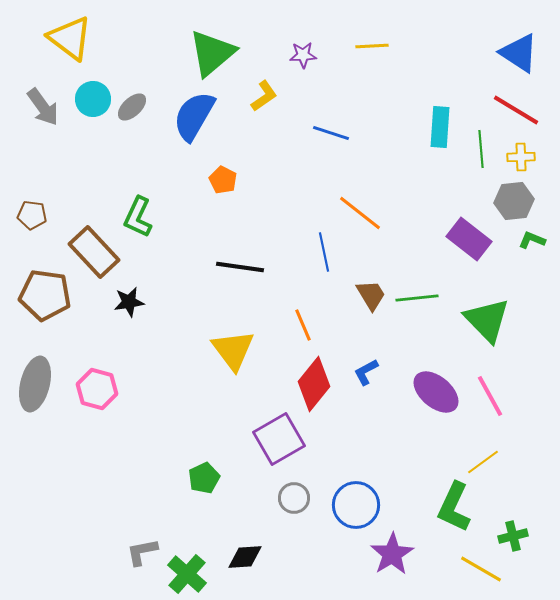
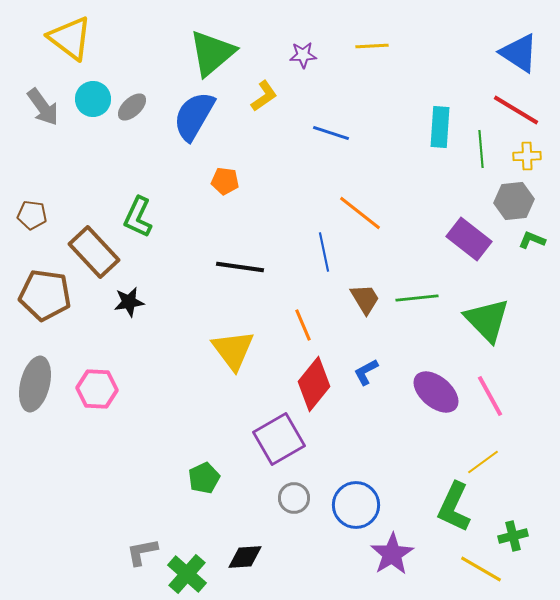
yellow cross at (521, 157): moved 6 px right, 1 px up
orange pentagon at (223, 180): moved 2 px right, 1 px down; rotated 20 degrees counterclockwise
brown trapezoid at (371, 295): moved 6 px left, 4 px down
pink hexagon at (97, 389): rotated 12 degrees counterclockwise
